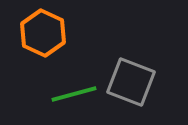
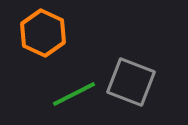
green line: rotated 12 degrees counterclockwise
